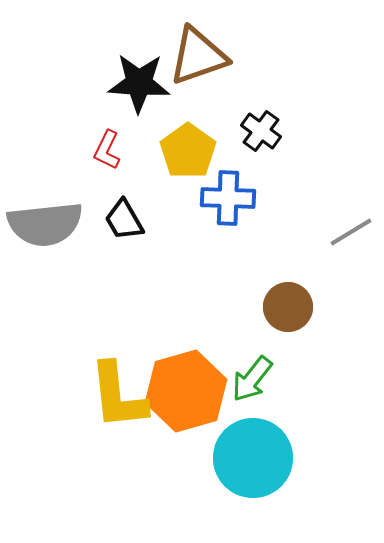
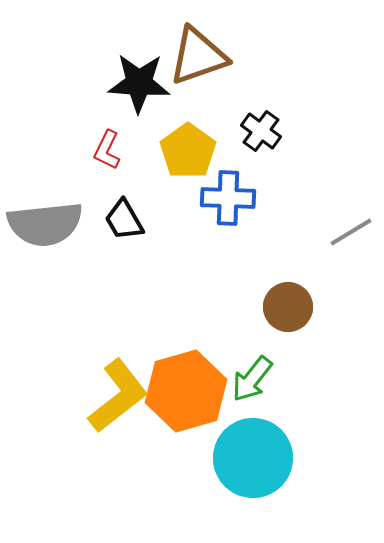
yellow L-shape: rotated 122 degrees counterclockwise
